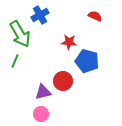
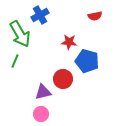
red semicircle: rotated 144 degrees clockwise
red circle: moved 2 px up
